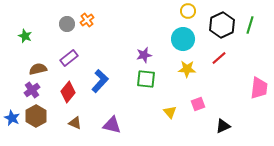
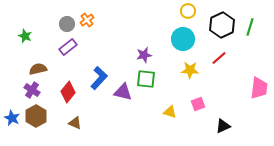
green line: moved 2 px down
purple rectangle: moved 1 px left, 11 px up
yellow star: moved 3 px right, 1 px down
blue L-shape: moved 1 px left, 3 px up
purple cross: rotated 21 degrees counterclockwise
yellow triangle: rotated 32 degrees counterclockwise
purple triangle: moved 11 px right, 33 px up
